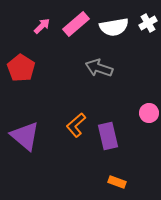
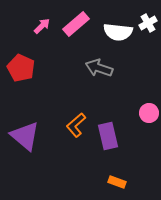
white semicircle: moved 4 px right, 5 px down; rotated 16 degrees clockwise
red pentagon: rotated 8 degrees counterclockwise
